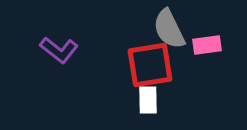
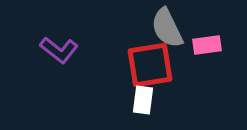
gray semicircle: moved 2 px left, 1 px up
white rectangle: moved 5 px left; rotated 8 degrees clockwise
